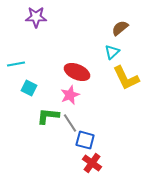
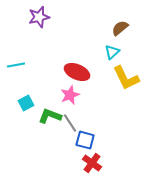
purple star: moved 3 px right; rotated 15 degrees counterclockwise
cyan line: moved 1 px down
cyan square: moved 3 px left, 15 px down; rotated 35 degrees clockwise
green L-shape: moved 2 px right; rotated 15 degrees clockwise
